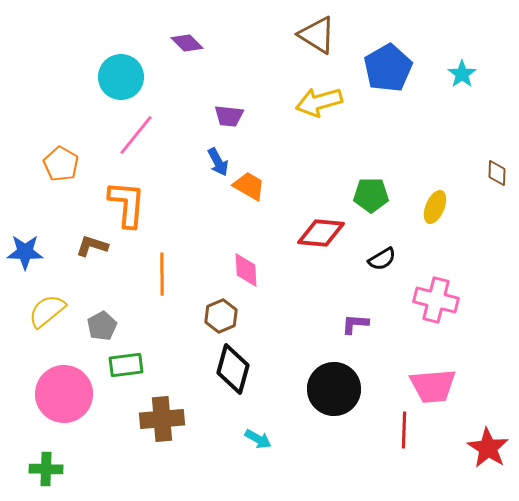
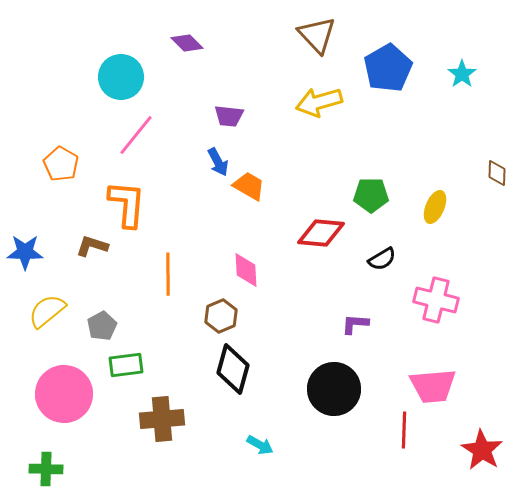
brown triangle: rotated 15 degrees clockwise
orange line: moved 6 px right
cyan arrow: moved 2 px right, 6 px down
red star: moved 6 px left, 2 px down
